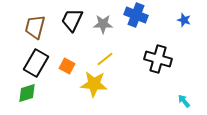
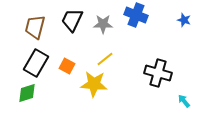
black cross: moved 14 px down
